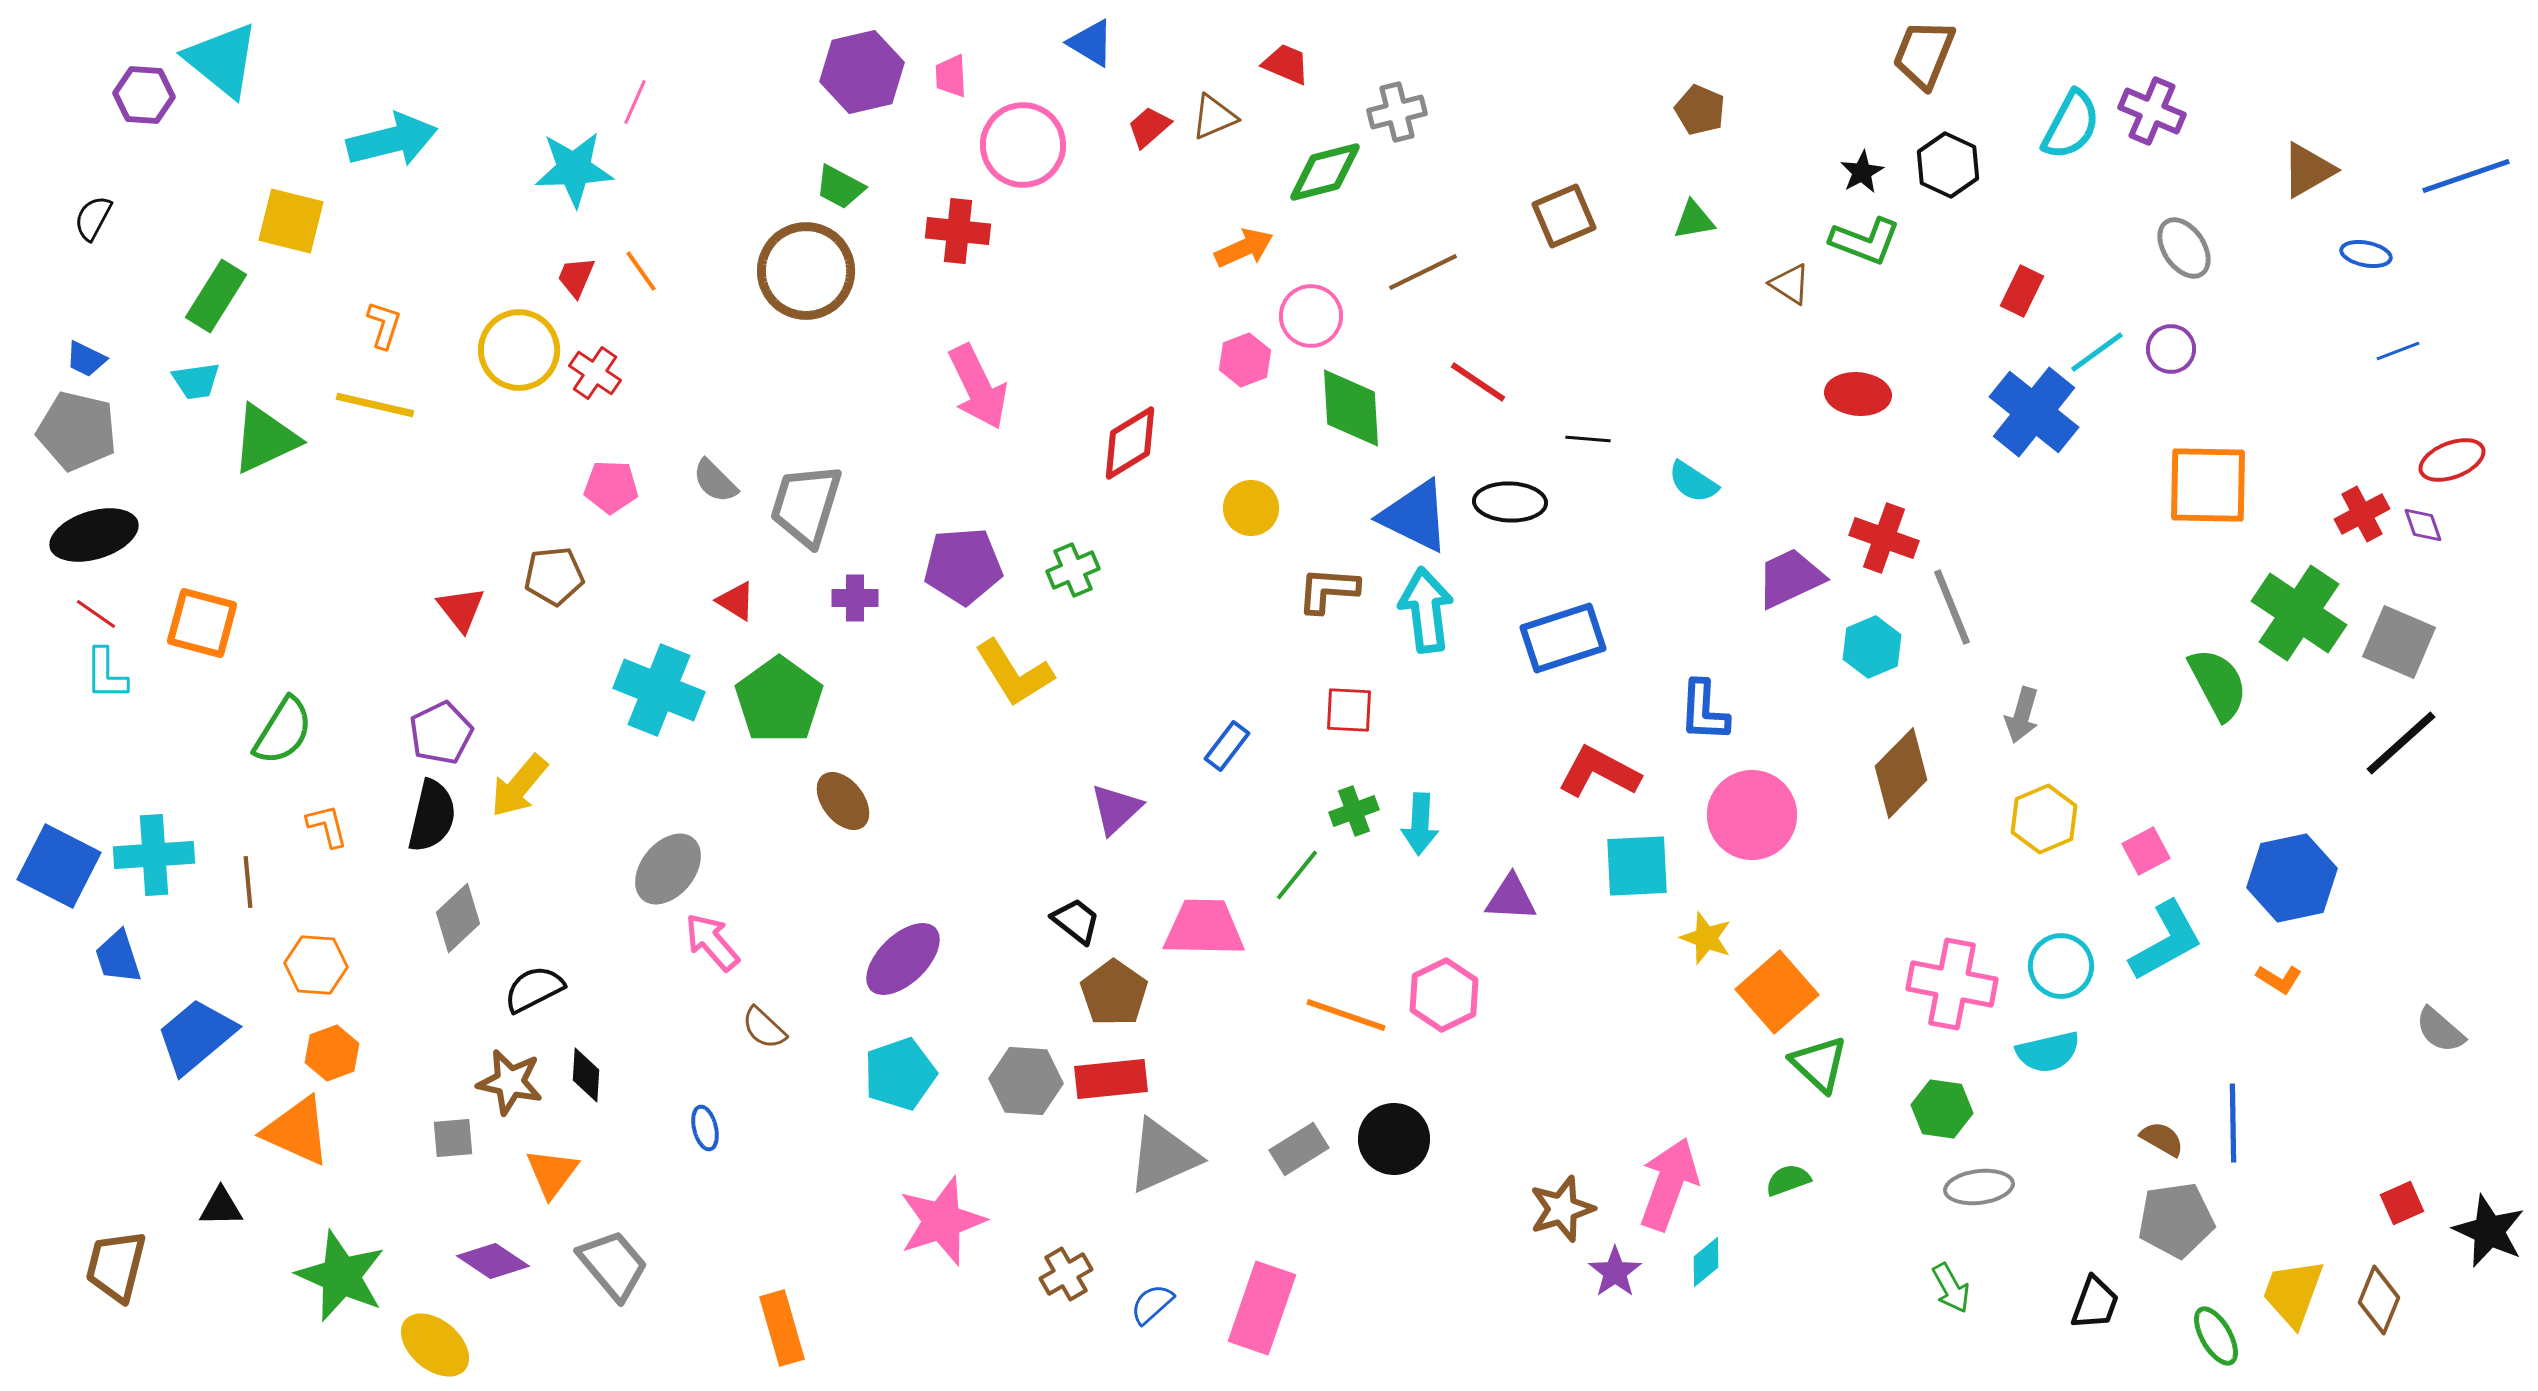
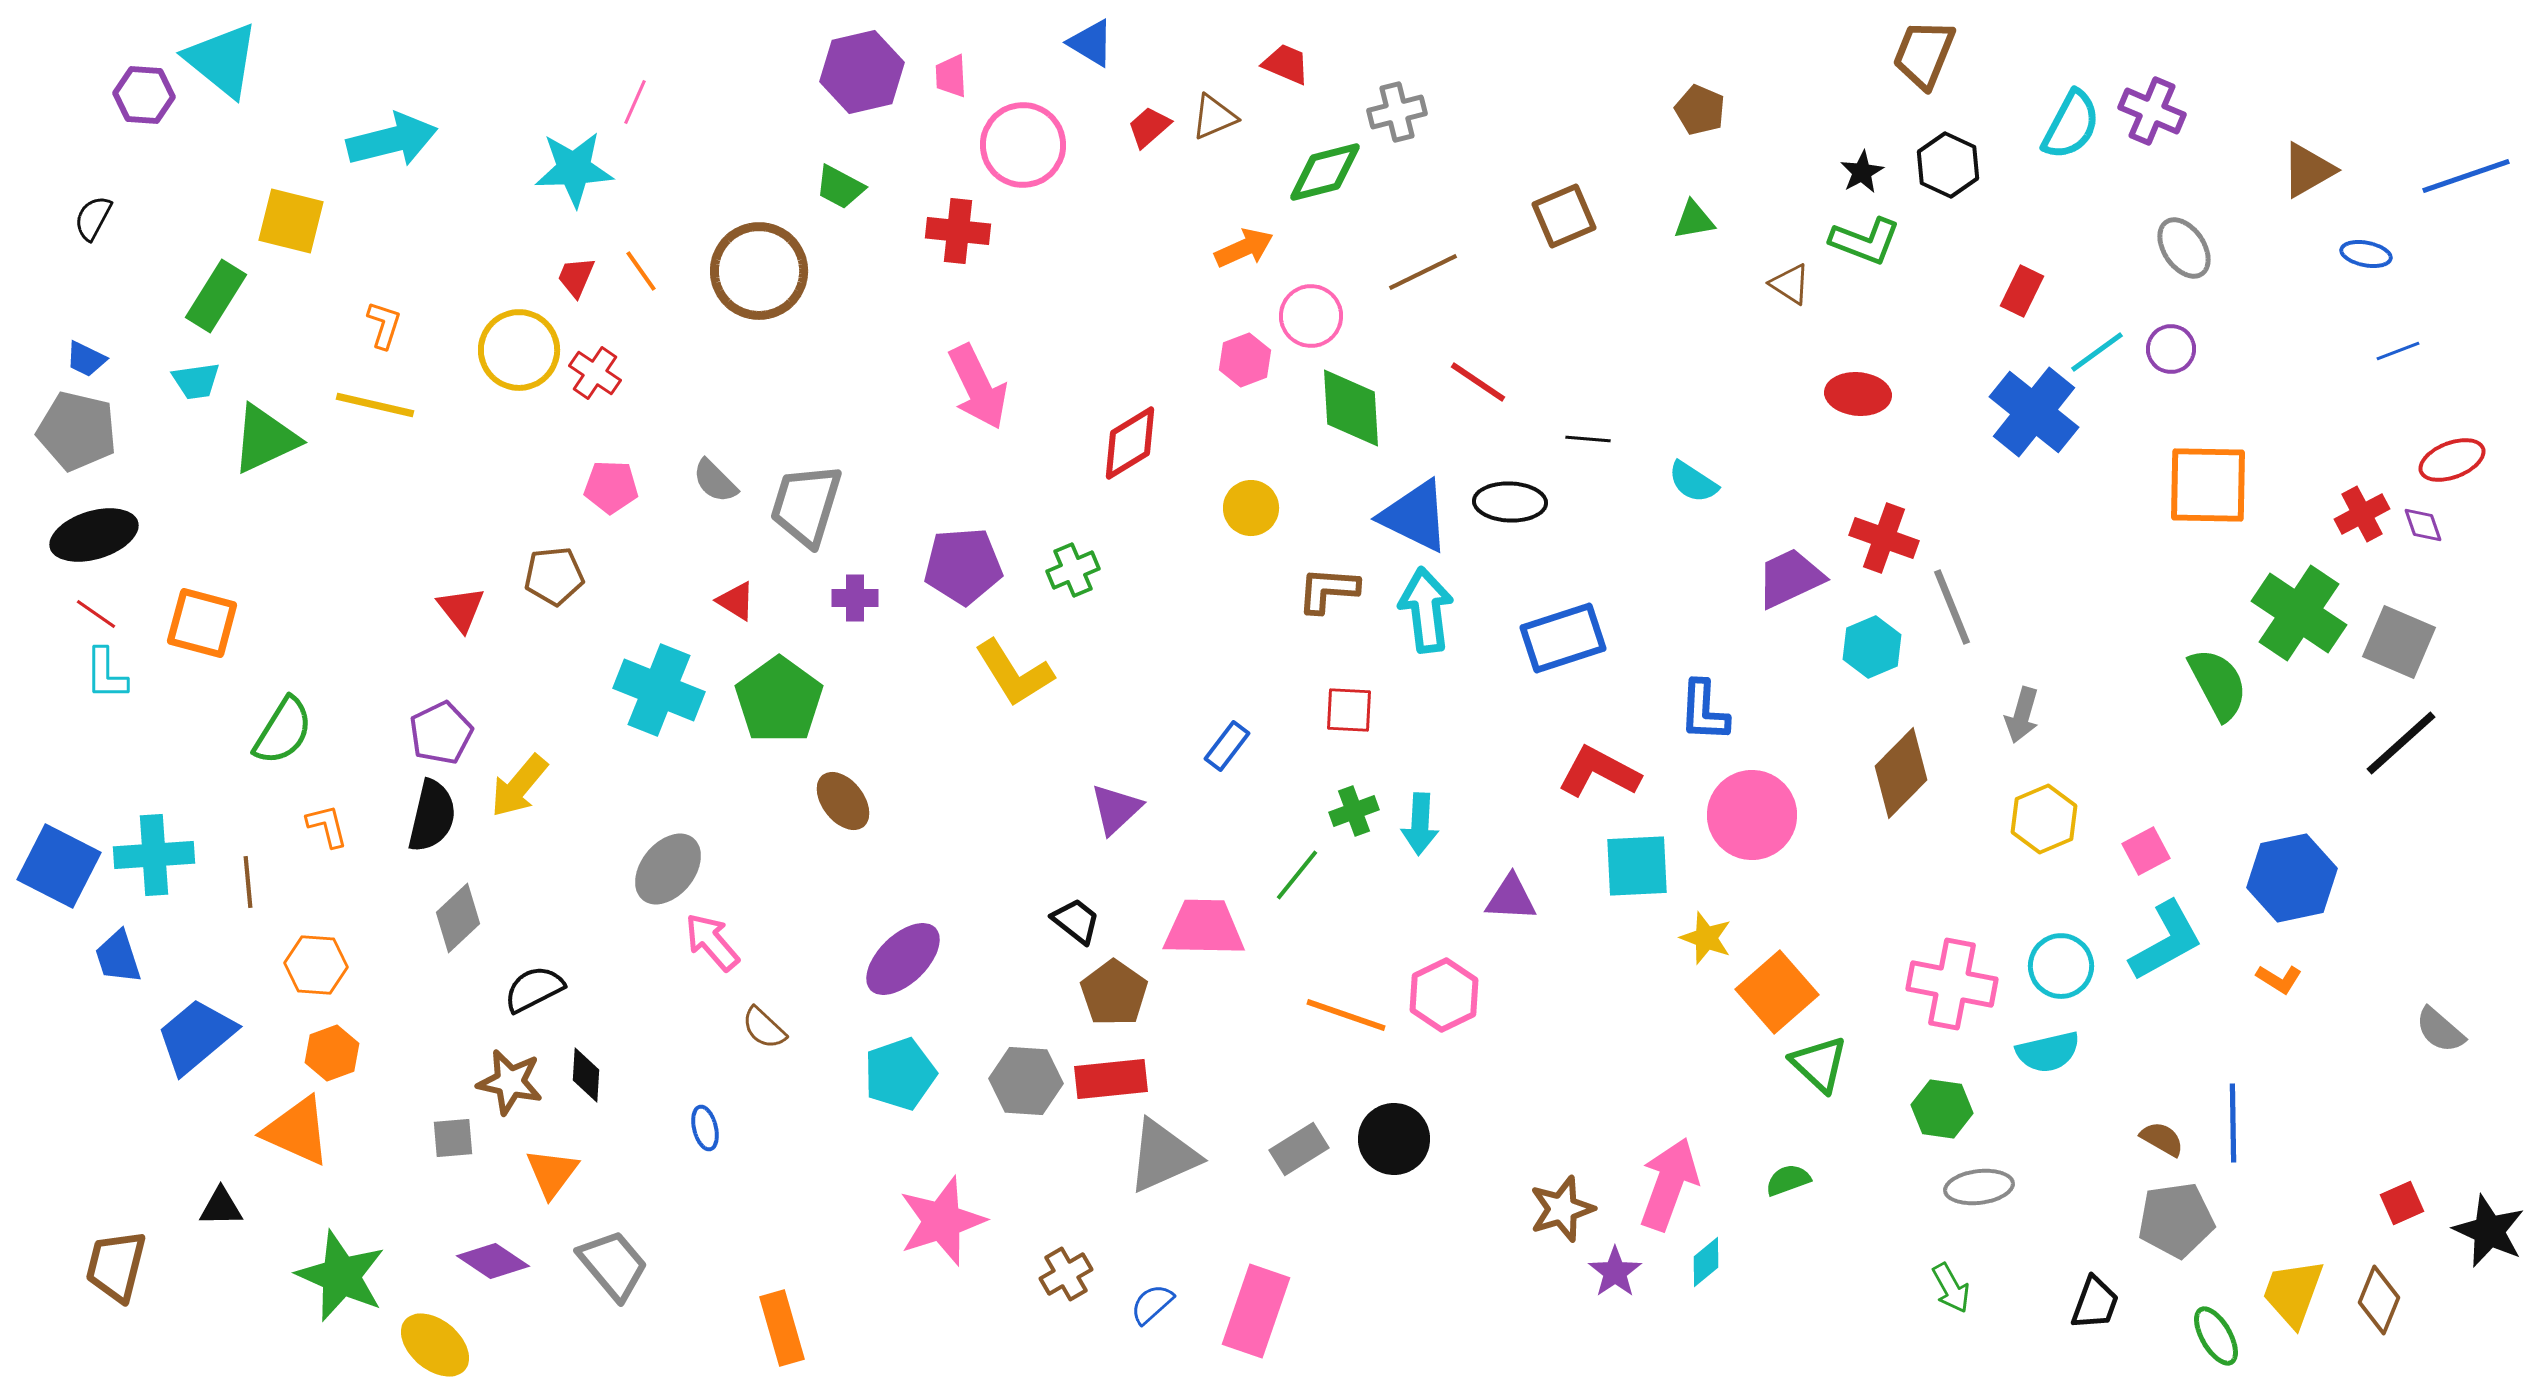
brown circle at (806, 271): moved 47 px left
pink rectangle at (1262, 1308): moved 6 px left, 3 px down
